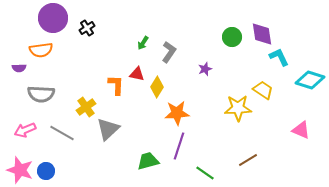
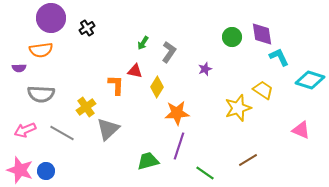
purple circle: moved 2 px left
red triangle: moved 2 px left, 3 px up
yellow star: rotated 16 degrees counterclockwise
